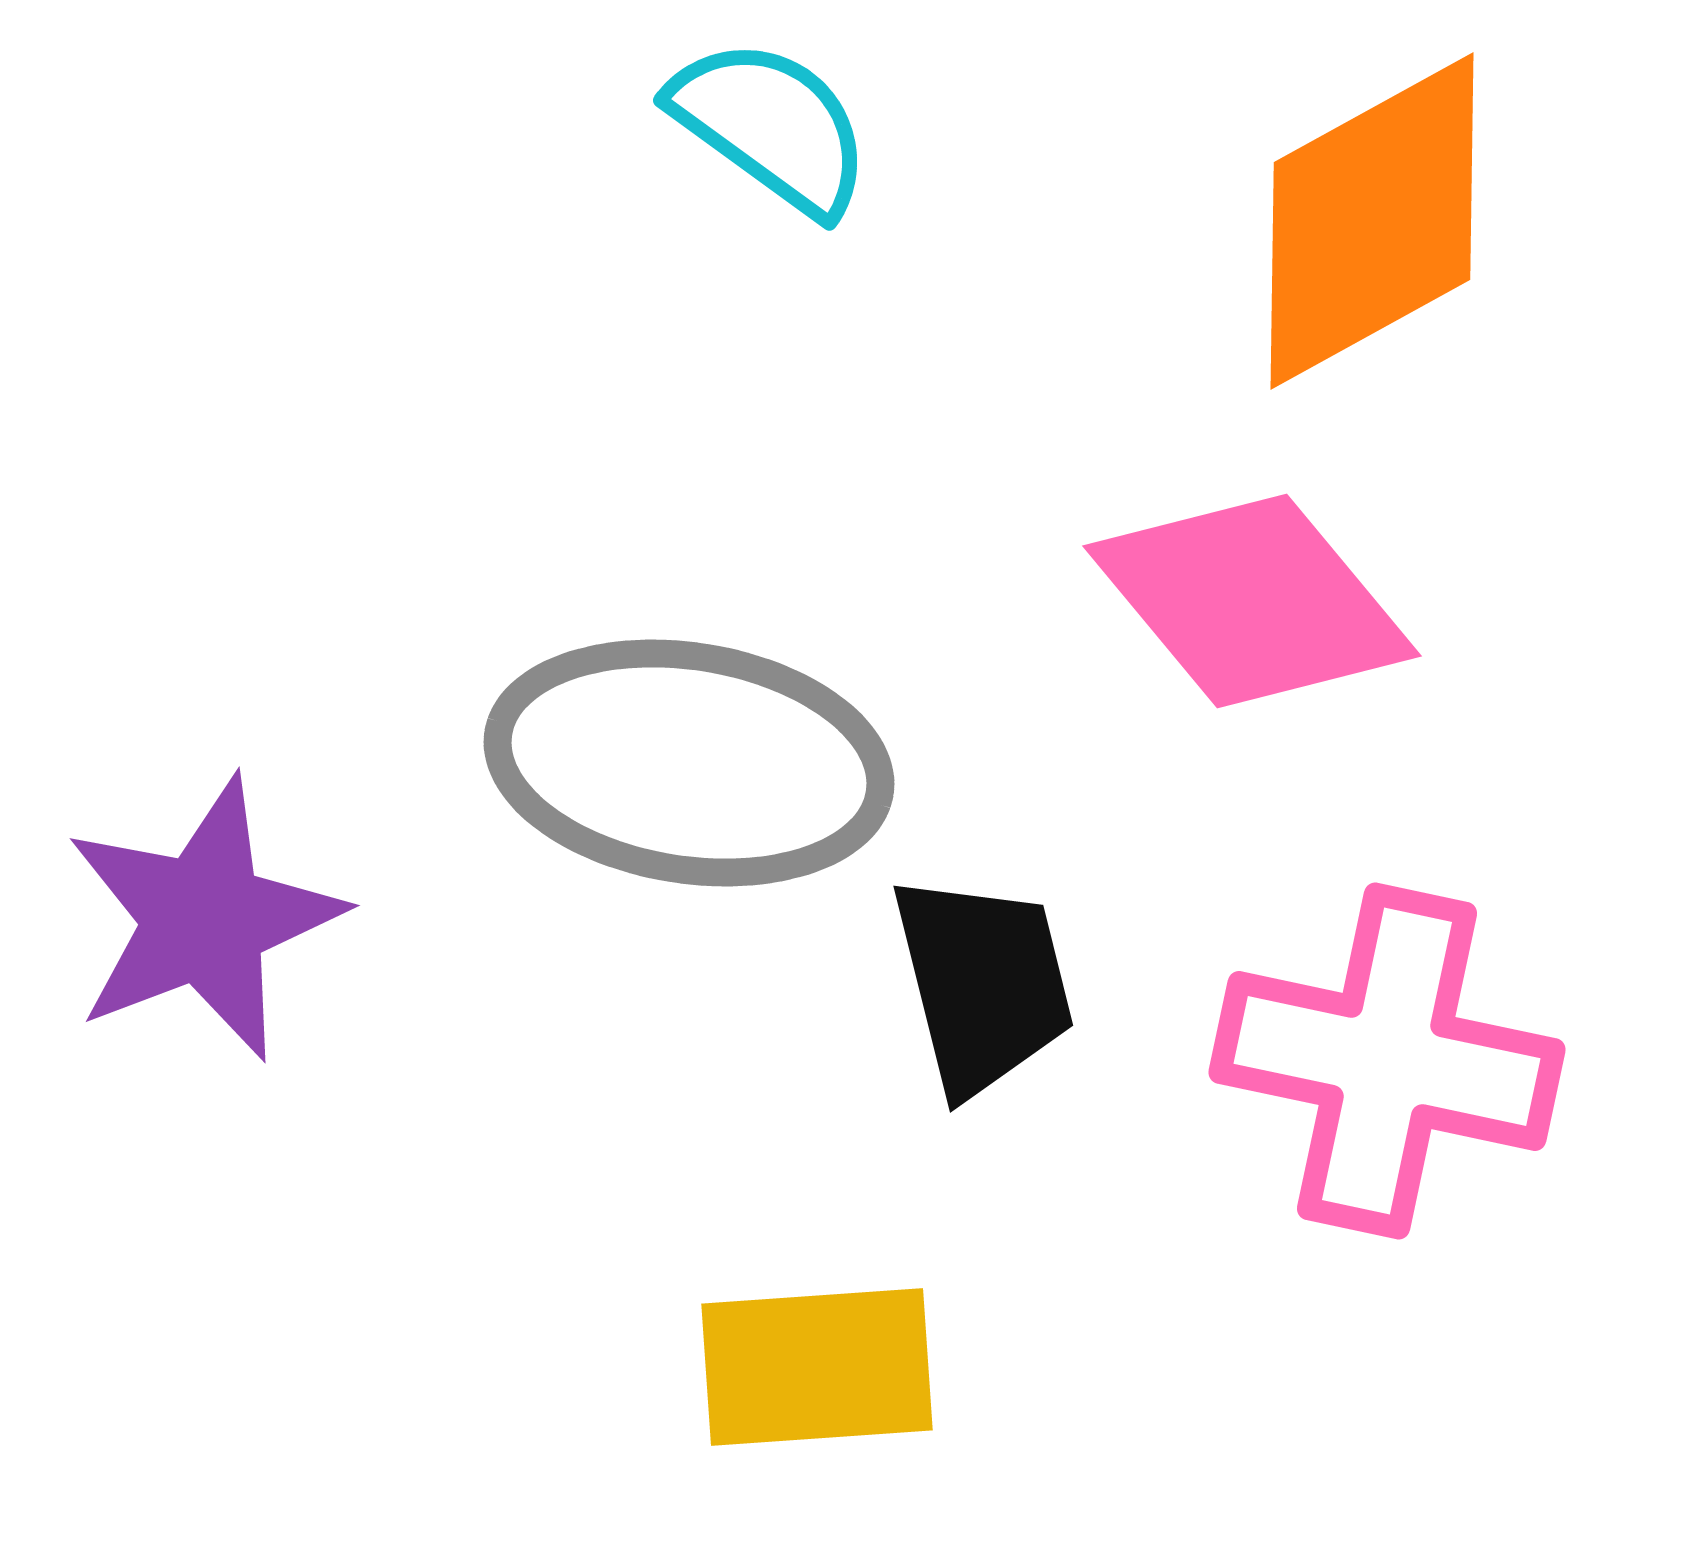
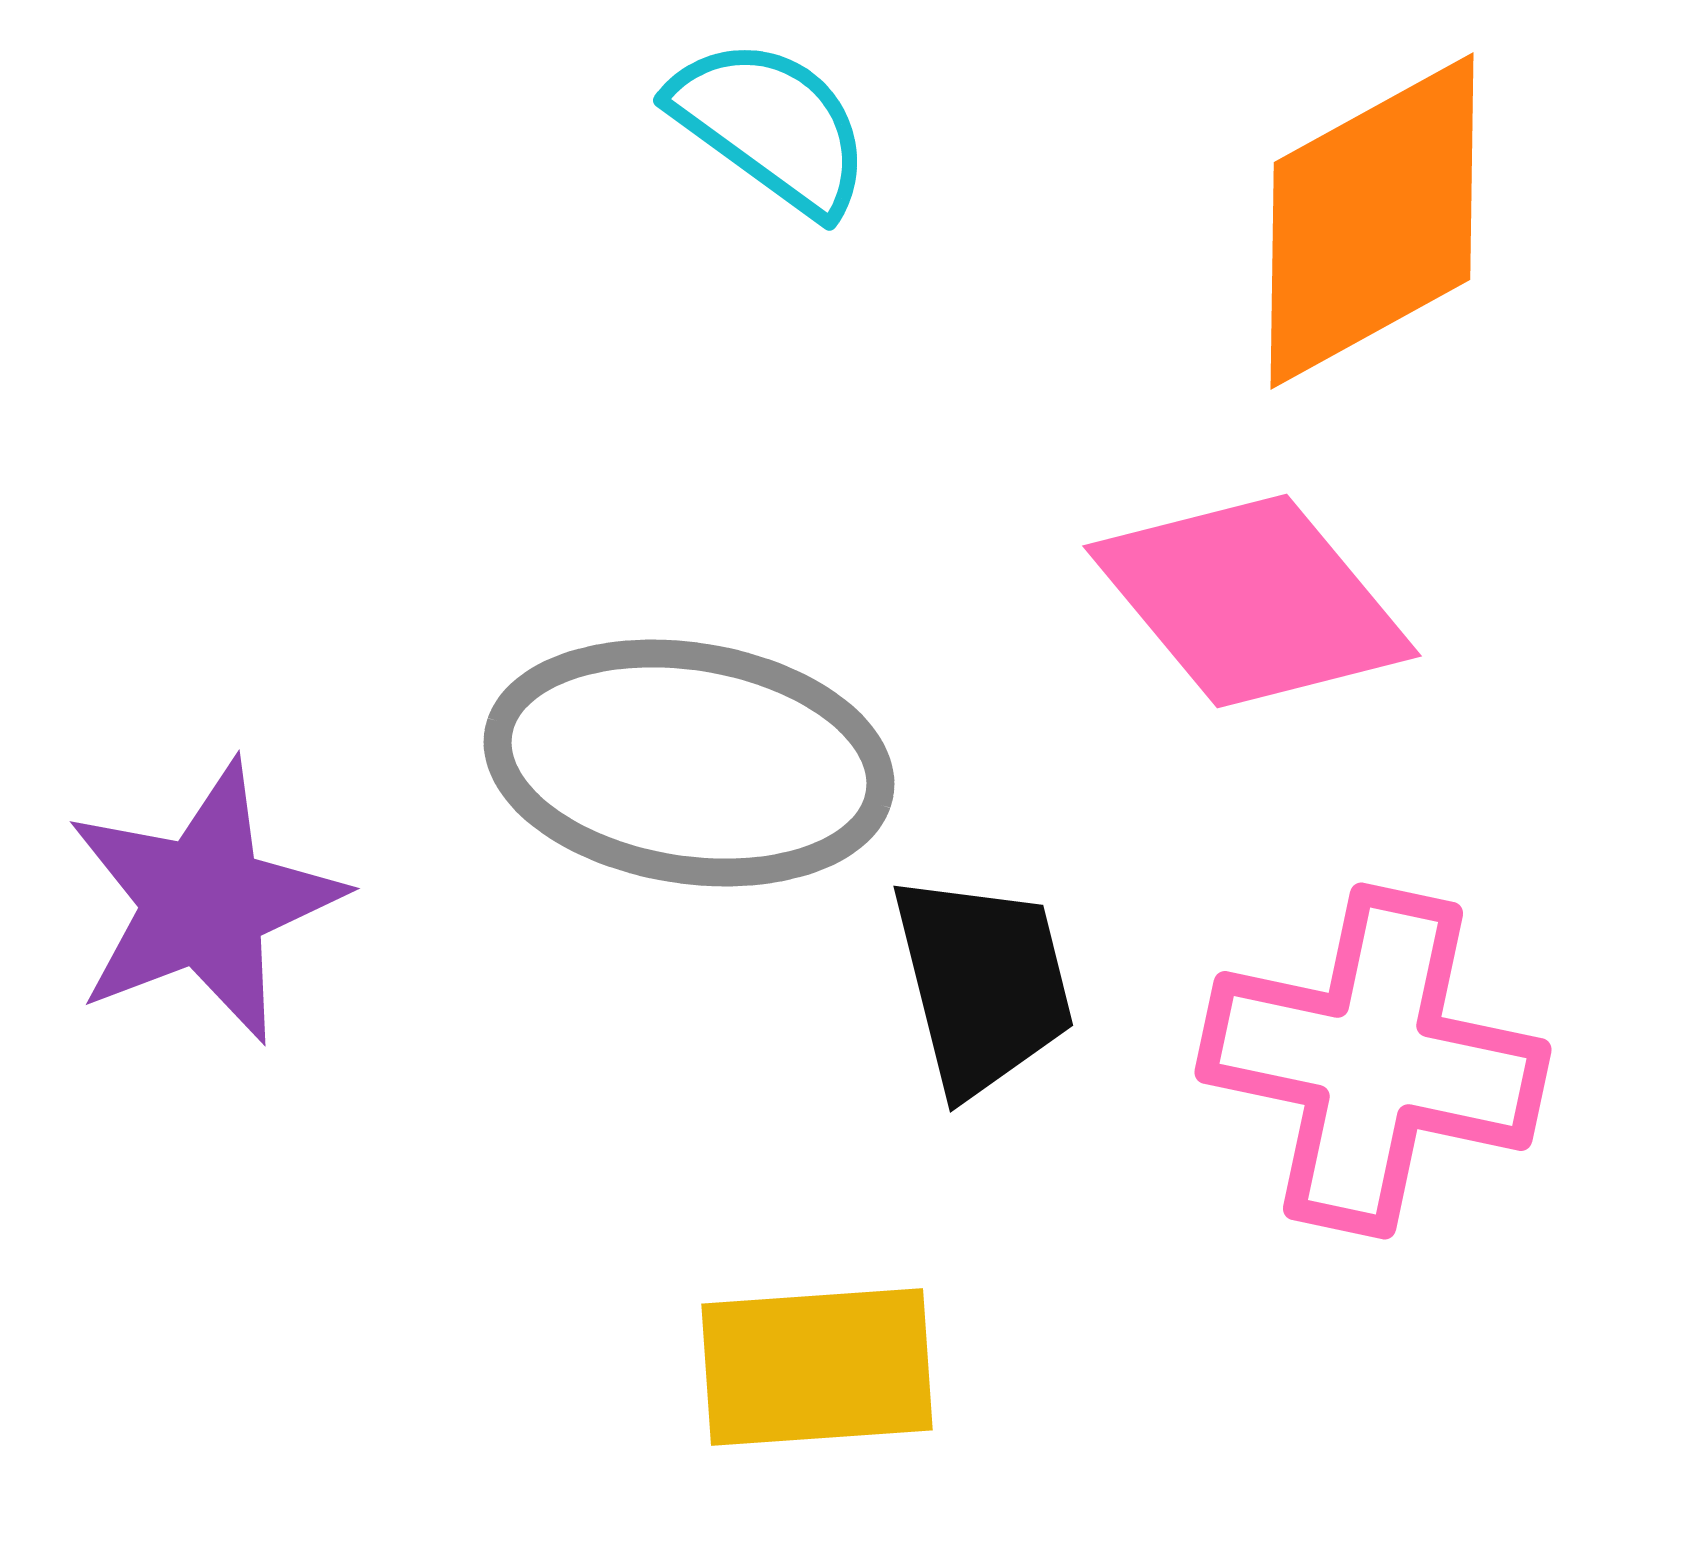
purple star: moved 17 px up
pink cross: moved 14 px left
